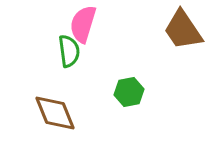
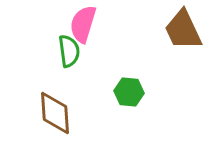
brown trapezoid: rotated 9 degrees clockwise
green hexagon: rotated 16 degrees clockwise
brown diamond: rotated 18 degrees clockwise
